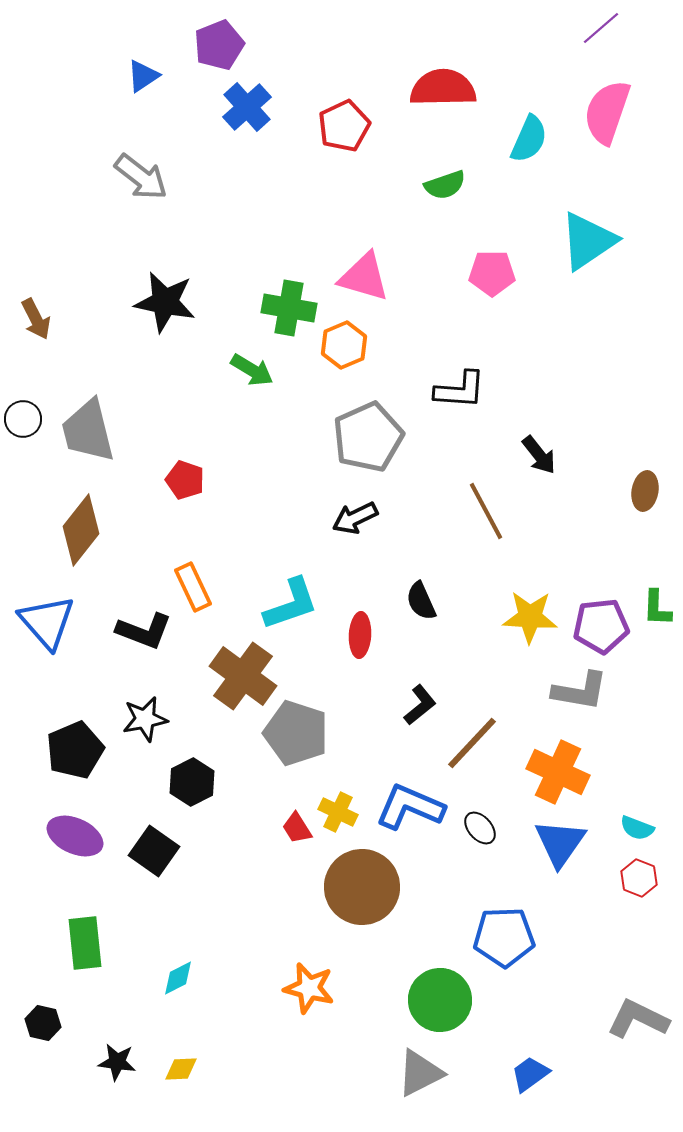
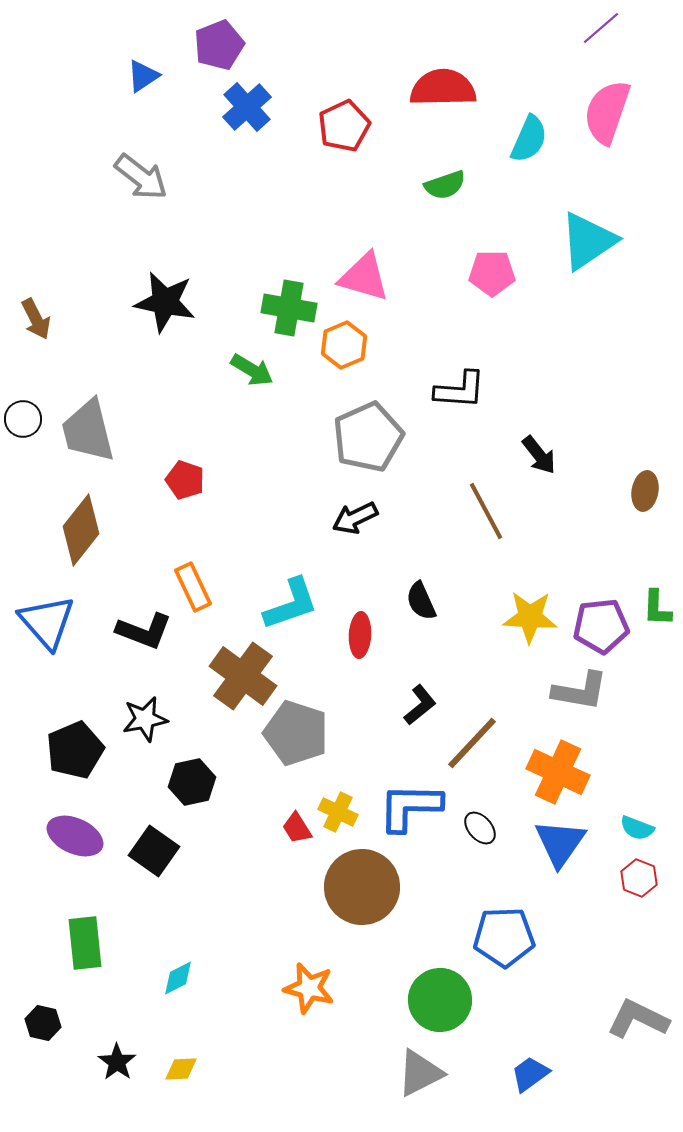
black hexagon at (192, 782): rotated 15 degrees clockwise
blue L-shape at (410, 807): rotated 22 degrees counterclockwise
black star at (117, 1062): rotated 27 degrees clockwise
